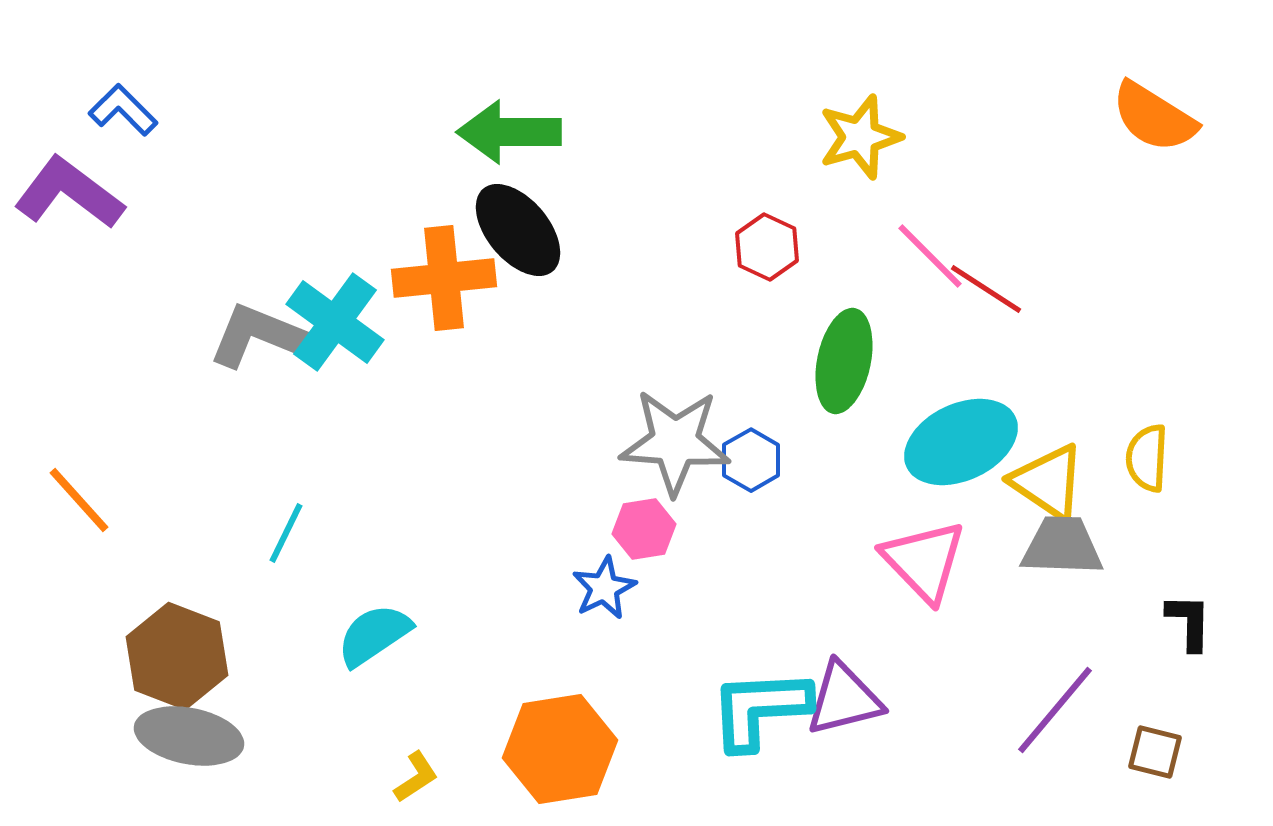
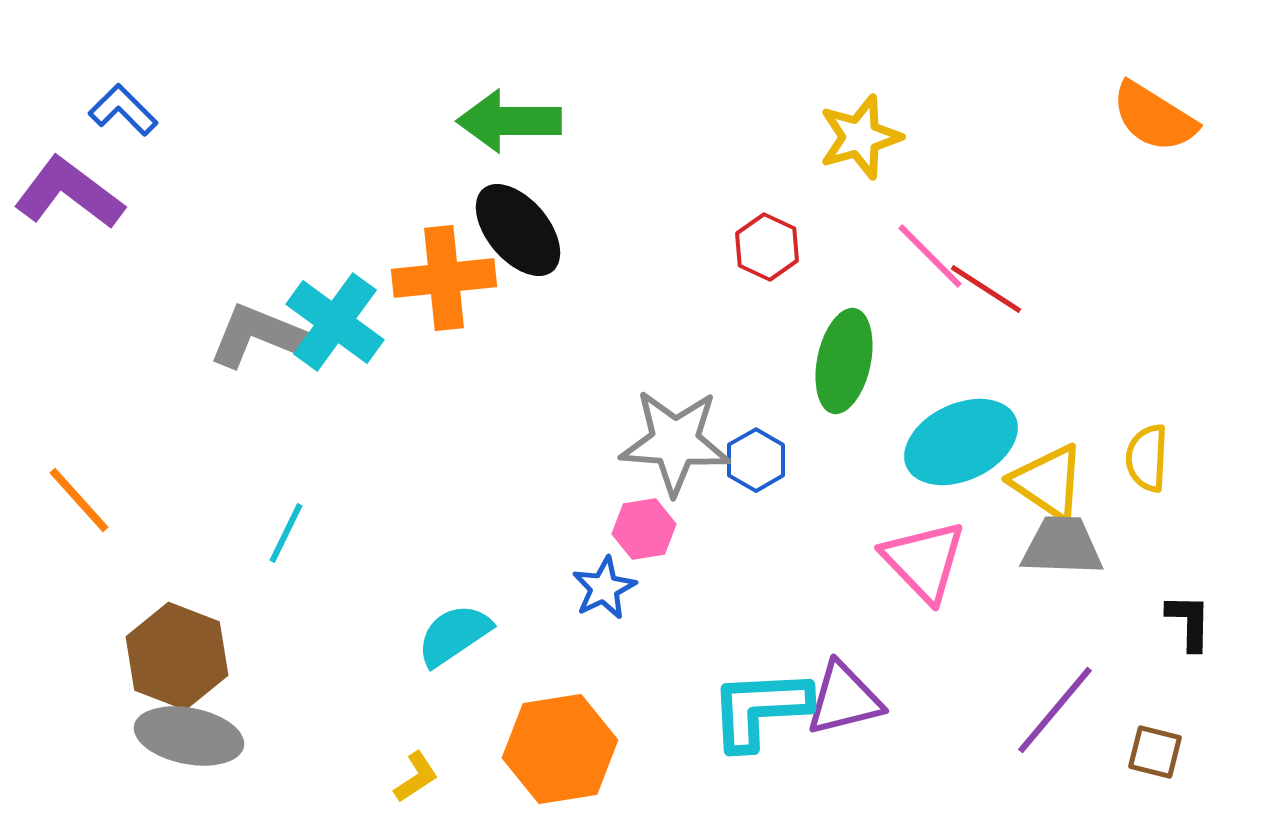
green arrow: moved 11 px up
blue hexagon: moved 5 px right
cyan semicircle: moved 80 px right
